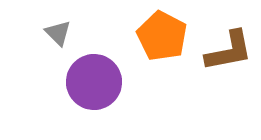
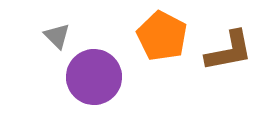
gray triangle: moved 1 px left, 3 px down
purple circle: moved 5 px up
